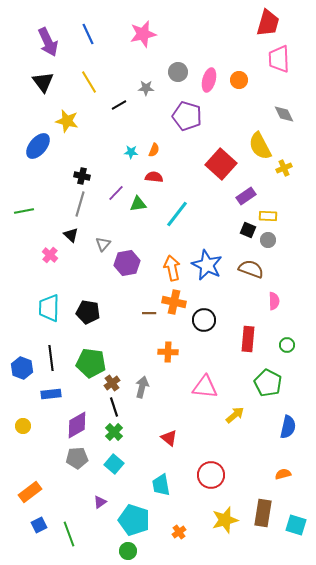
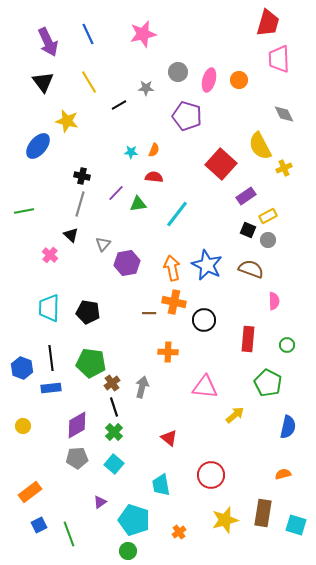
yellow rectangle at (268, 216): rotated 30 degrees counterclockwise
blue rectangle at (51, 394): moved 6 px up
